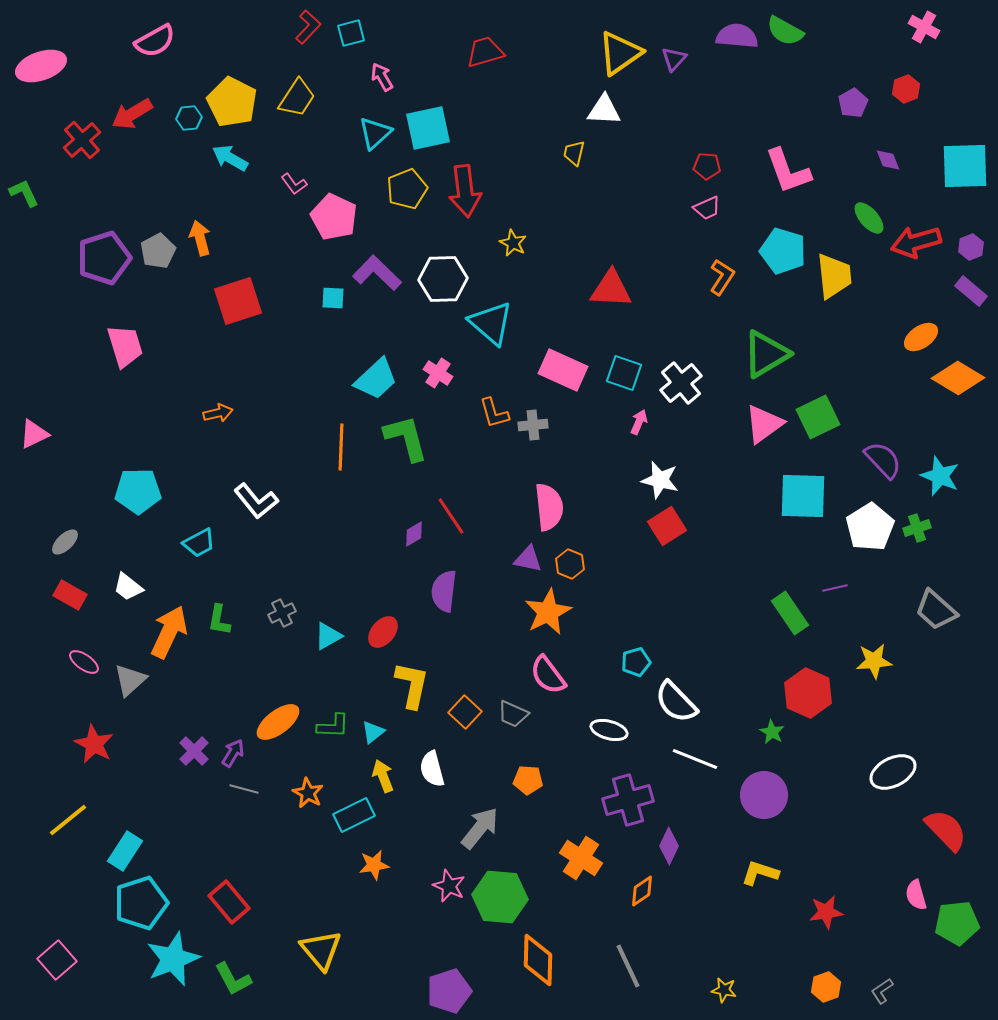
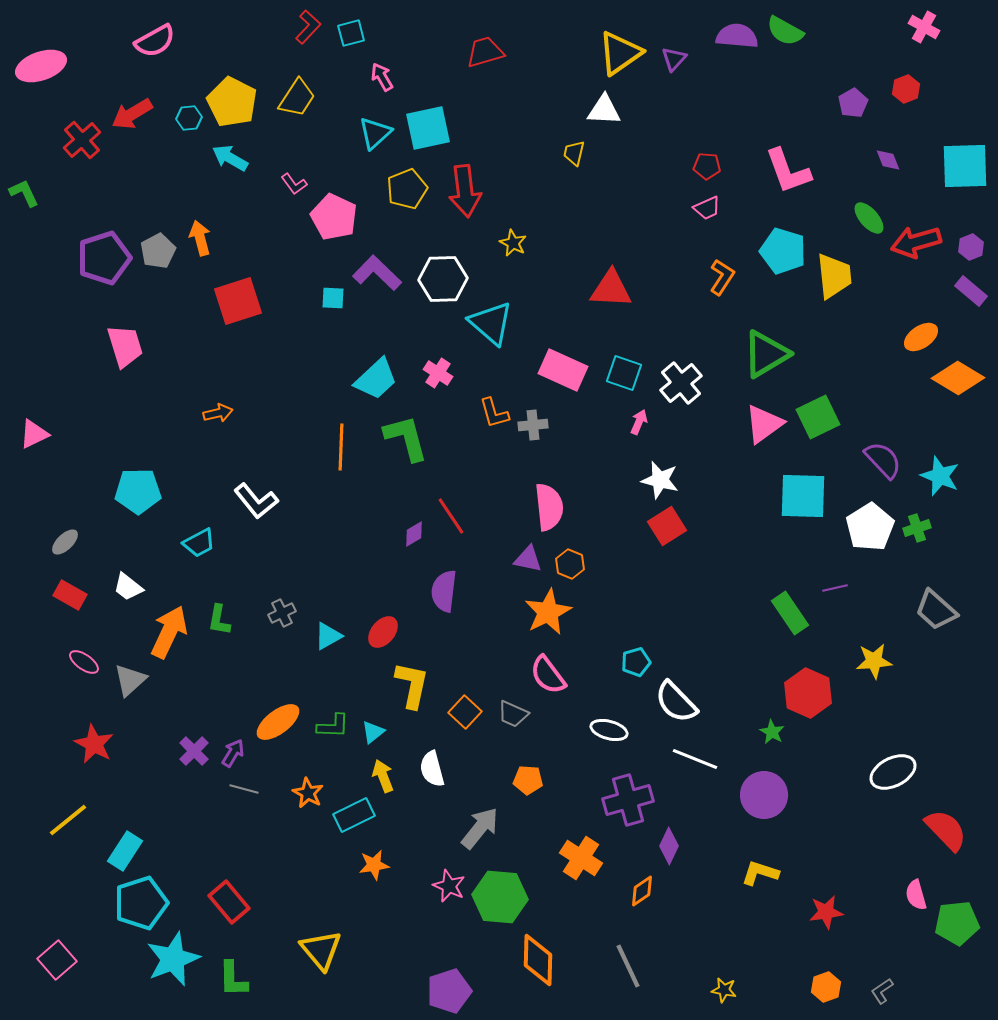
green L-shape at (233, 979): rotated 27 degrees clockwise
